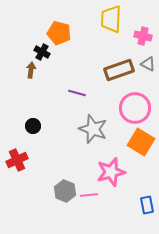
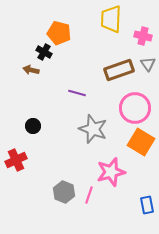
black cross: moved 2 px right
gray triangle: rotated 28 degrees clockwise
brown arrow: rotated 84 degrees counterclockwise
red cross: moved 1 px left
gray hexagon: moved 1 px left, 1 px down
pink line: rotated 66 degrees counterclockwise
